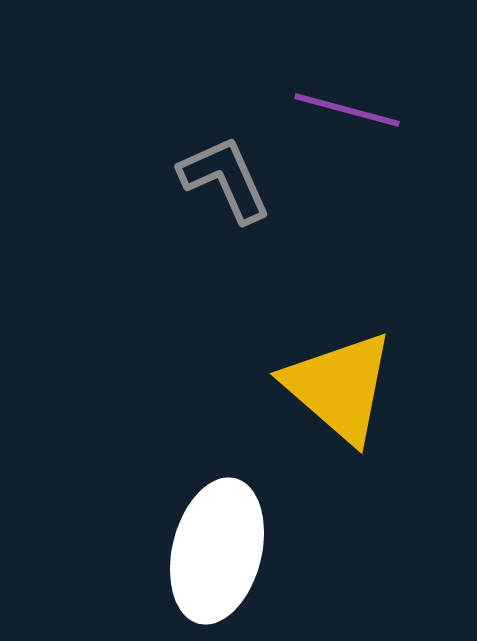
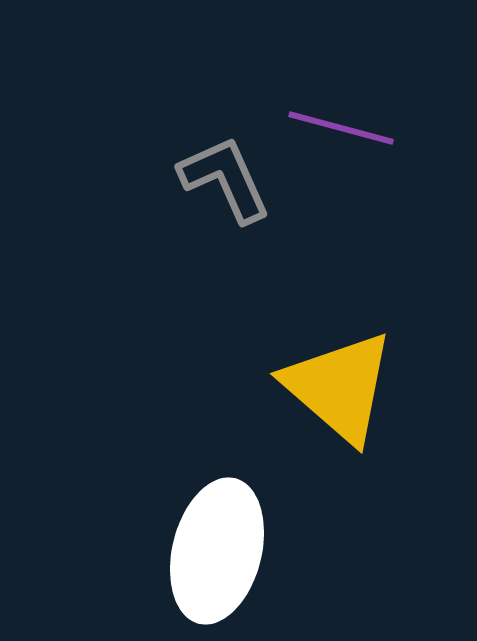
purple line: moved 6 px left, 18 px down
